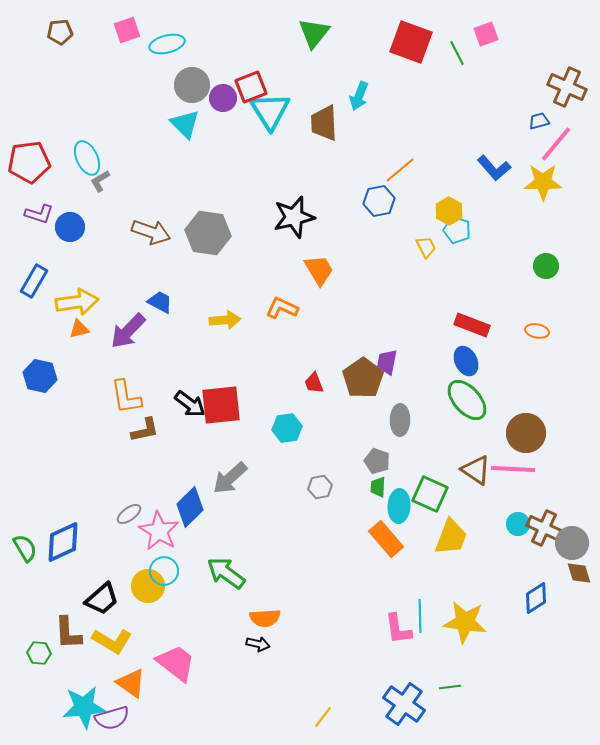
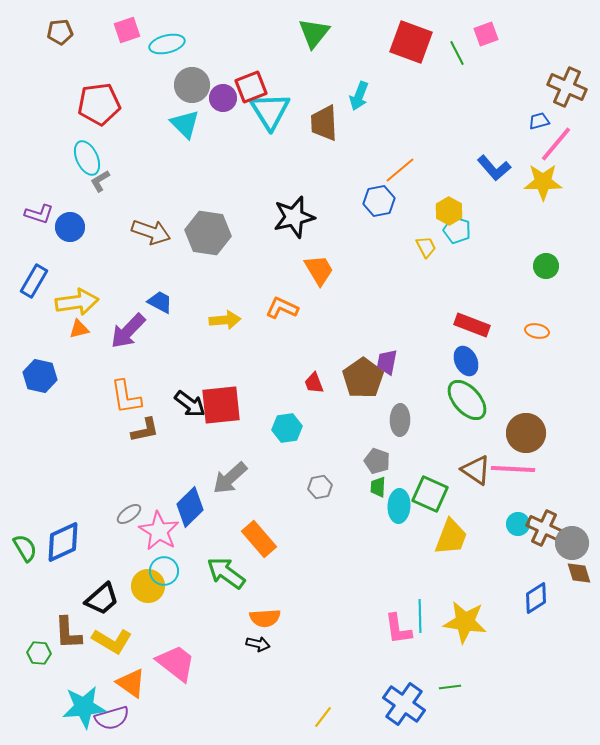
red pentagon at (29, 162): moved 70 px right, 58 px up
orange rectangle at (386, 539): moved 127 px left
